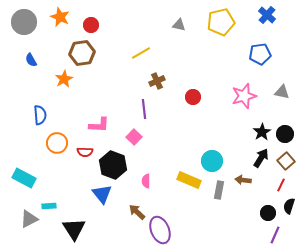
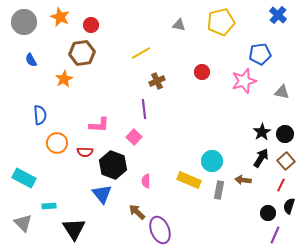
blue cross at (267, 15): moved 11 px right
pink star at (244, 96): moved 15 px up
red circle at (193, 97): moved 9 px right, 25 px up
gray triangle at (29, 219): moved 6 px left, 4 px down; rotated 48 degrees counterclockwise
